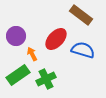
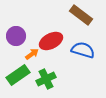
red ellipse: moved 5 px left, 2 px down; rotated 20 degrees clockwise
orange arrow: rotated 80 degrees clockwise
